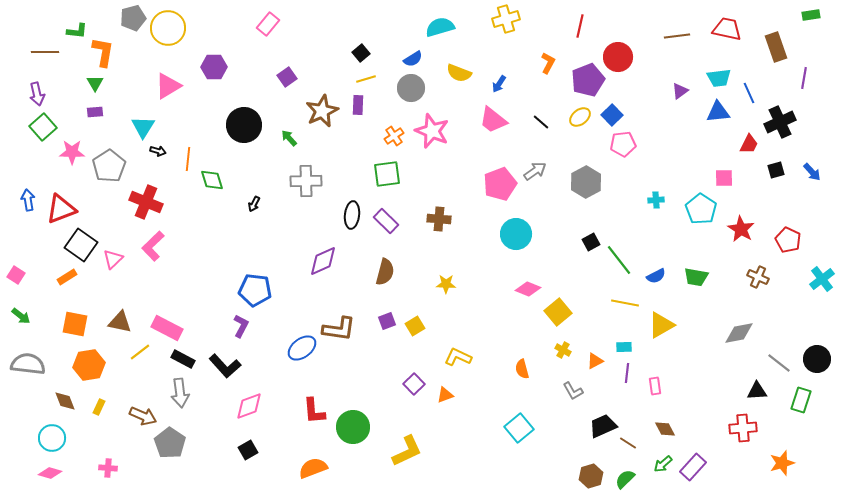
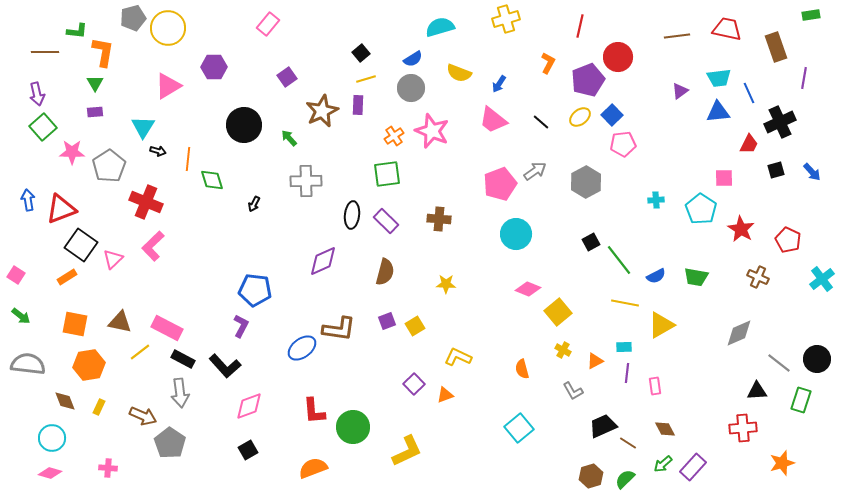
gray diamond at (739, 333): rotated 12 degrees counterclockwise
